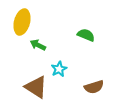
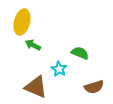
green semicircle: moved 6 px left, 18 px down
green arrow: moved 5 px left
cyan star: rotated 14 degrees counterclockwise
brown triangle: rotated 10 degrees counterclockwise
